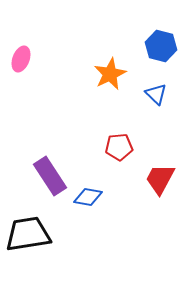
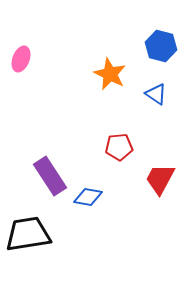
orange star: rotated 20 degrees counterclockwise
blue triangle: rotated 10 degrees counterclockwise
